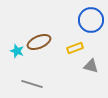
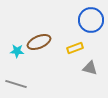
cyan star: rotated 16 degrees counterclockwise
gray triangle: moved 1 px left, 2 px down
gray line: moved 16 px left
